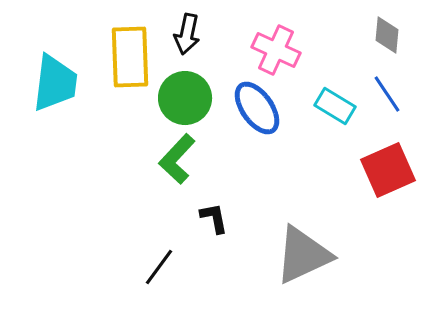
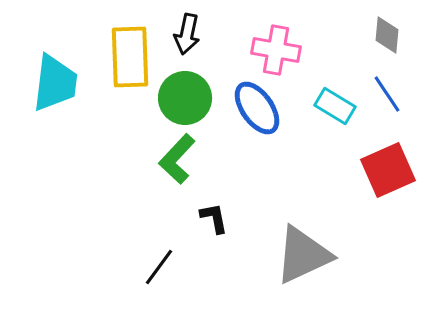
pink cross: rotated 15 degrees counterclockwise
